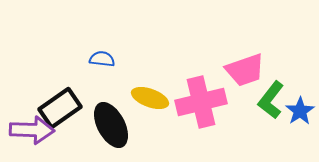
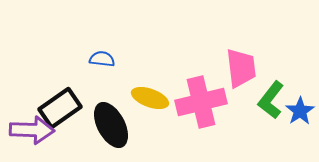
pink trapezoid: moved 4 px left, 2 px up; rotated 78 degrees counterclockwise
